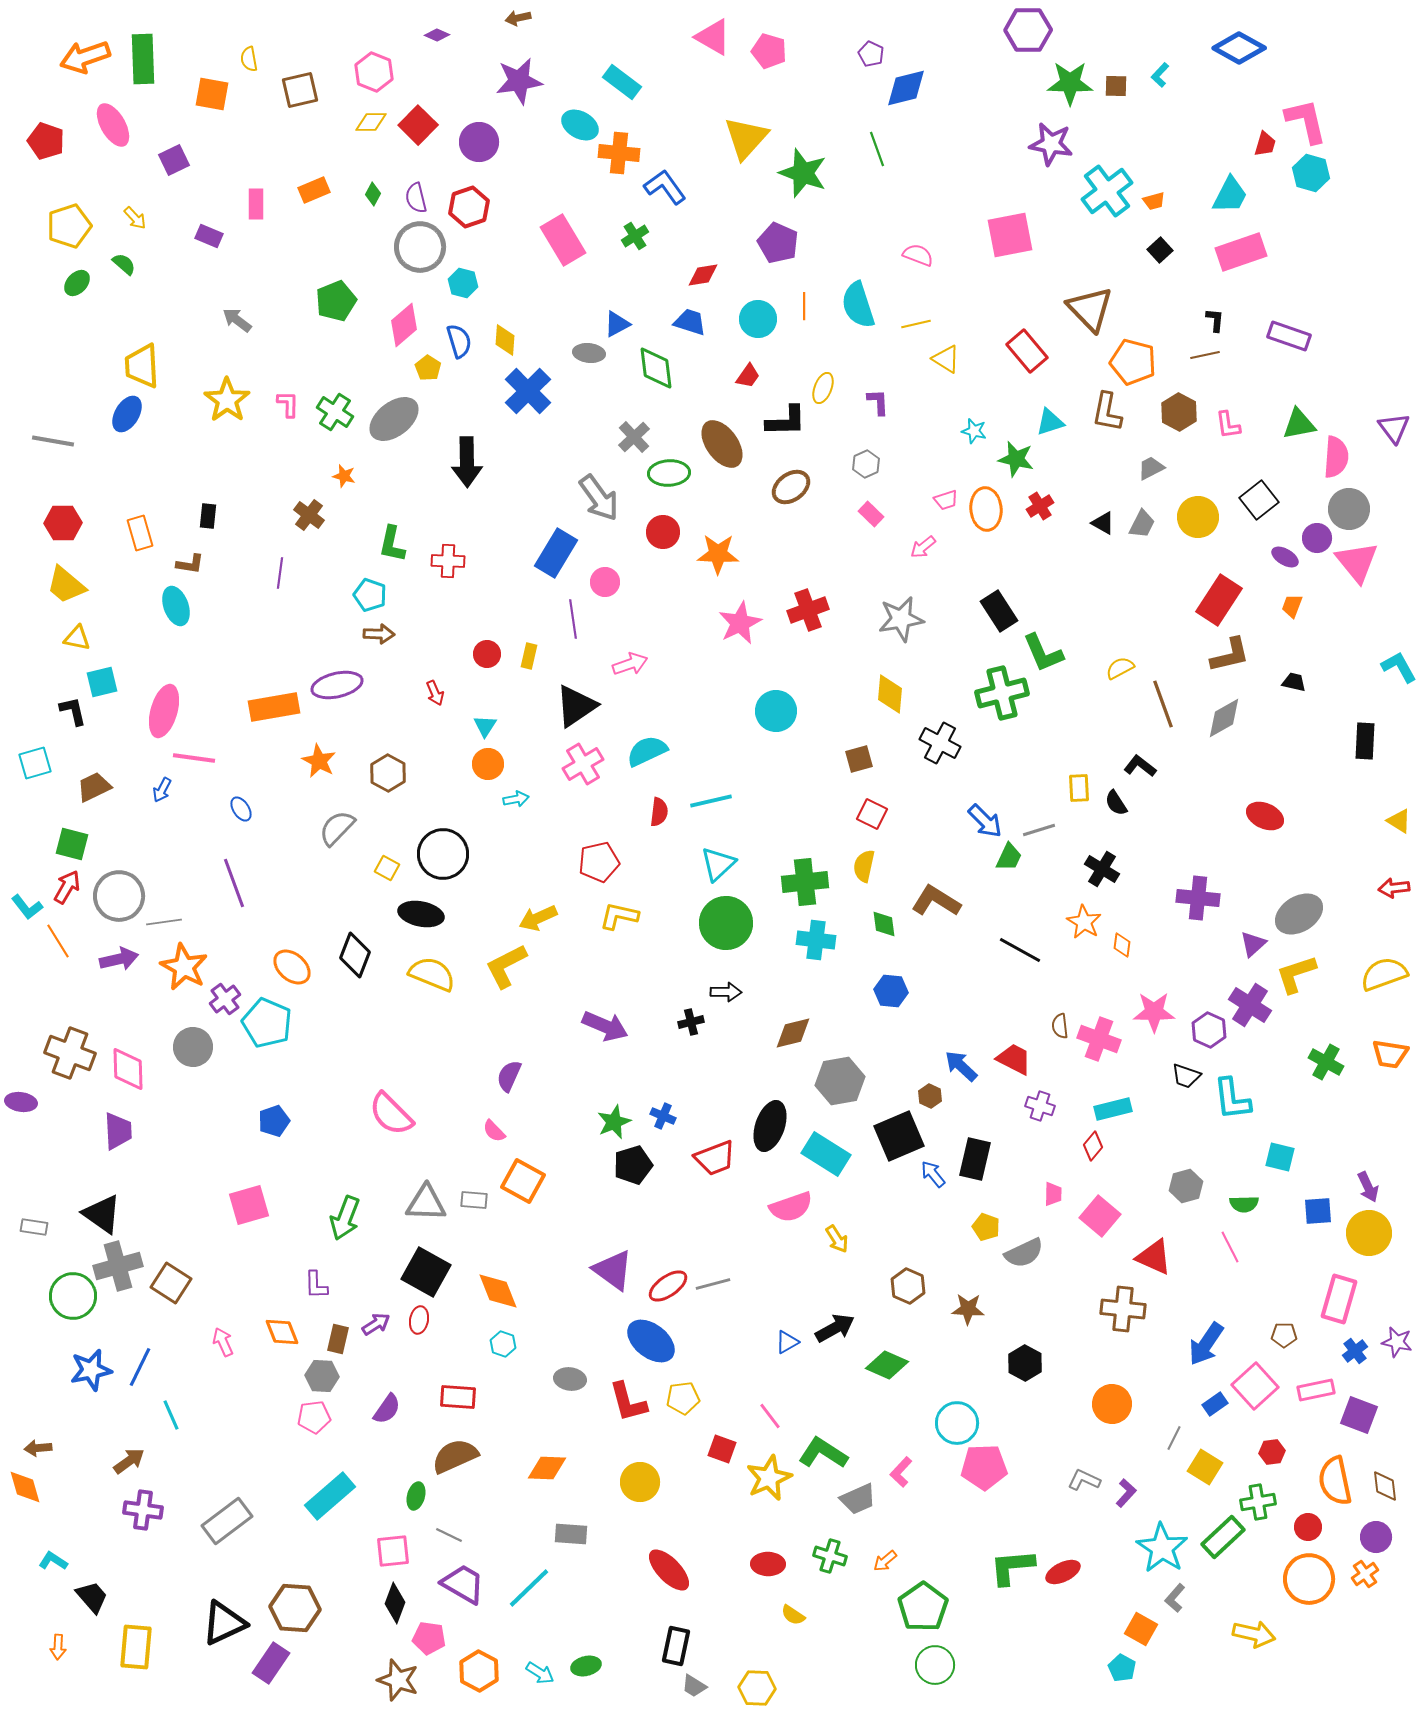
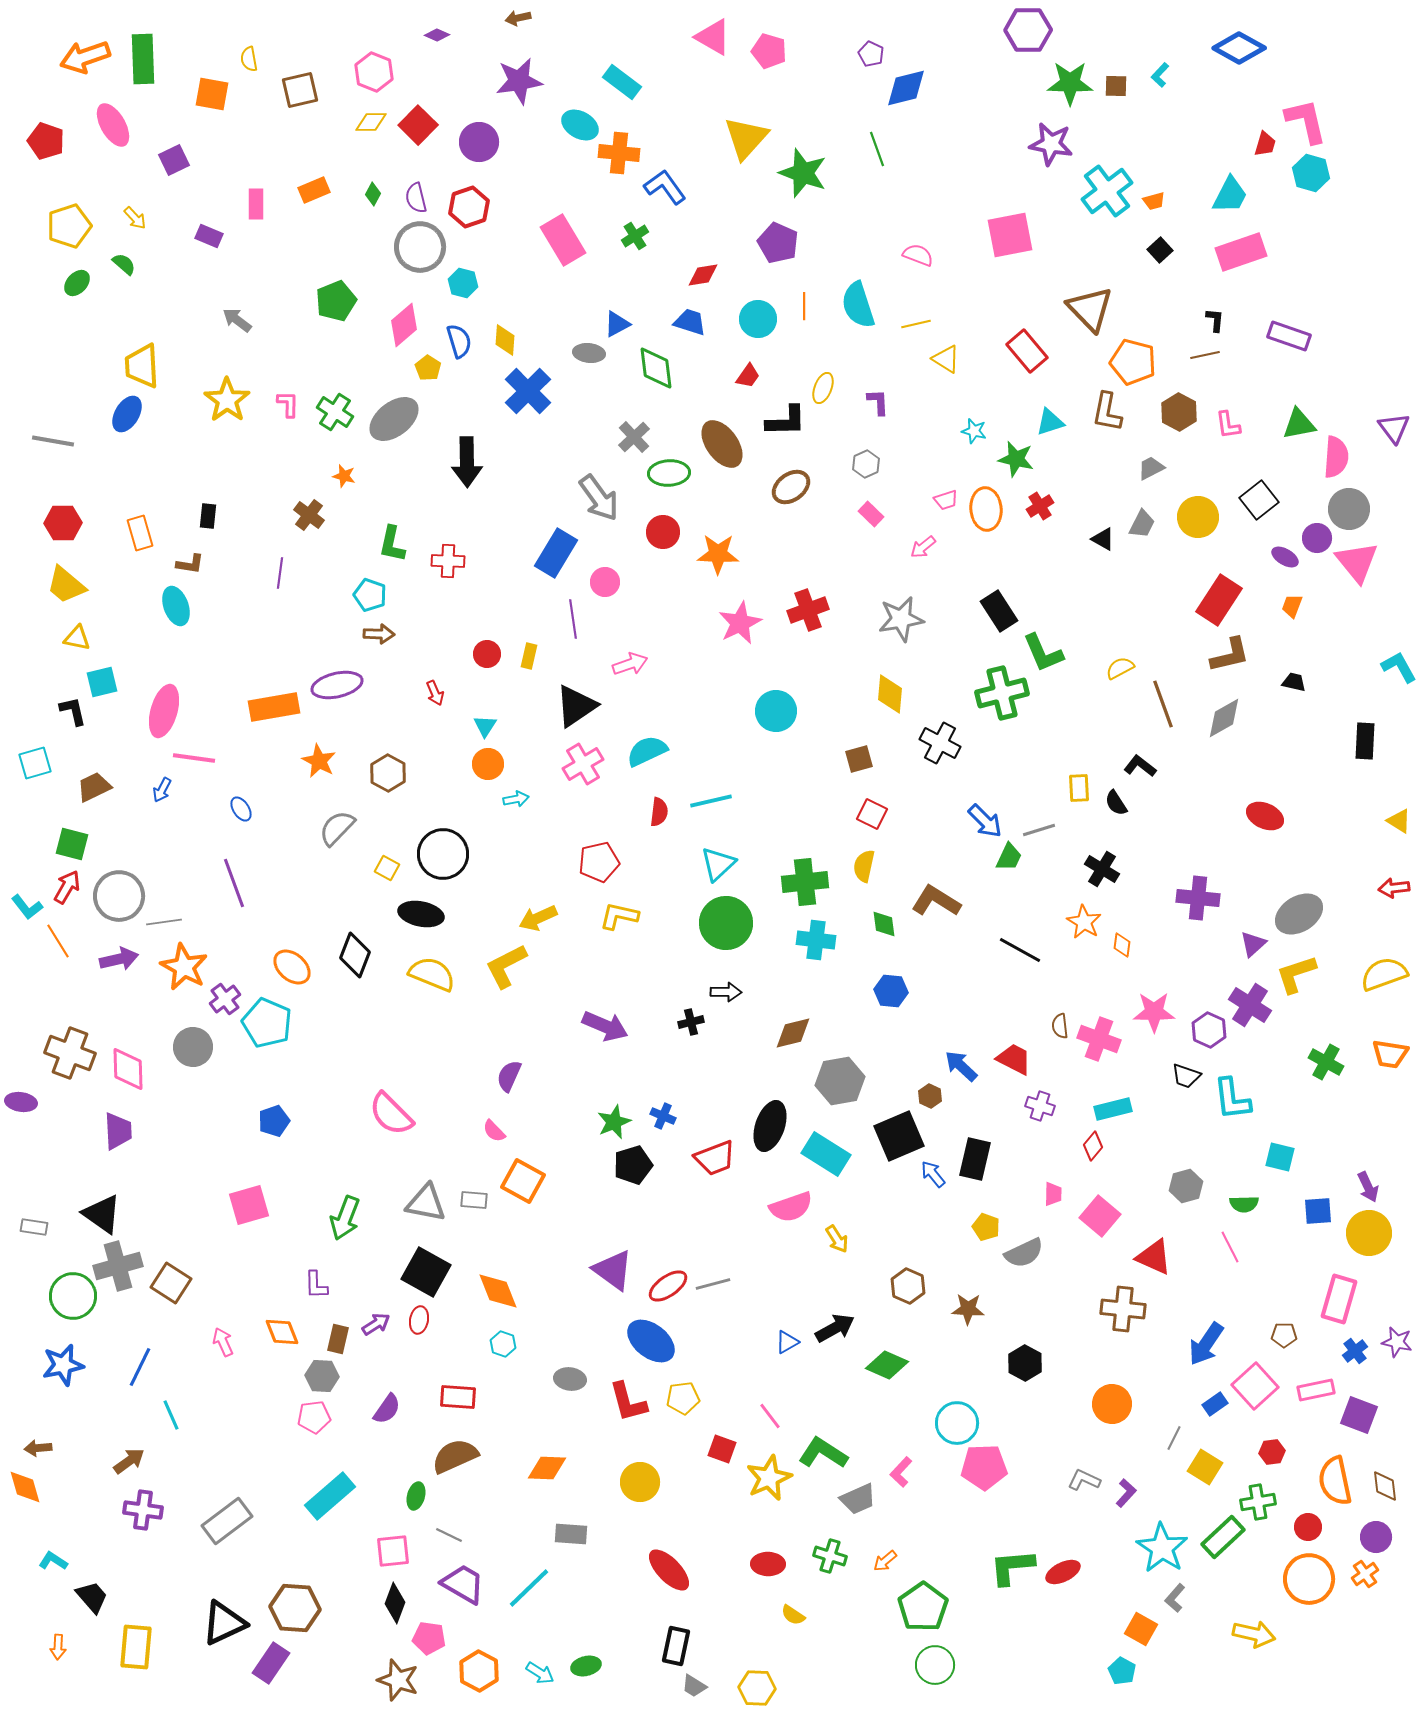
black triangle at (1103, 523): moved 16 px down
gray triangle at (426, 1203): rotated 9 degrees clockwise
blue star at (91, 1370): moved 28 px left, 5 px up
cyan pentagon at (1122, 1668): moved 3 px down
